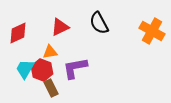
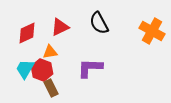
red diamond: moved 9 px right
purple L-shape: moved 15 px right; rotated 12 degrees clockwise
